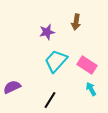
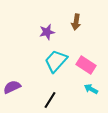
pink rectangle: moved 1 px left
cyan arrow: rotated 32 degrees counterclockwise
